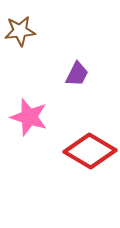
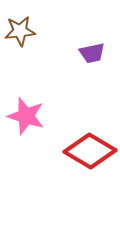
purple trapezoid: moved 15 px right, 21 px up; rotated 52 degrees clockwise
pink star: moved 3 px left, 1 px up
